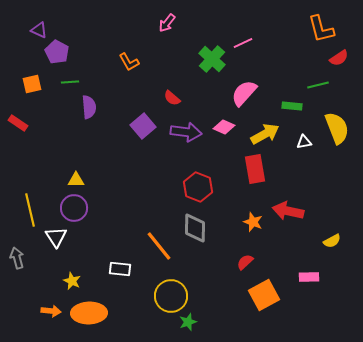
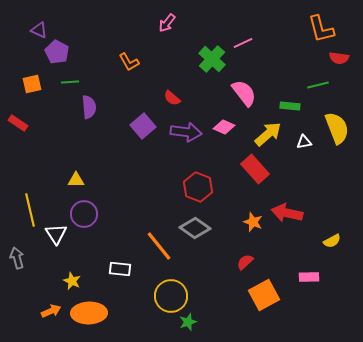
red semicircle at (339, 58): rotated 42 degrees clockwise
pink semicircle at (244, 93): rotated 100 degrees clockwise
green rectangle at (292, 106): moved 2 px left
yellow arrow at (265, 134): moved 3 px right; rotated 12 degrees counterclockwise
red rectangle at (255, 169): rotated 32 degrees counterclockwise
purple circle at (74, 208): moved 10 px right, 6 px down
red arrow at (288, 211): moved 1 px left, 2 px down
gray diamond at (195, 228): rotated 56 degrees counterclockwise
white triangle at (56, 237): moved 3 px up
orange arrow at (51, 311): rotated 30 degrees counterclockwise
